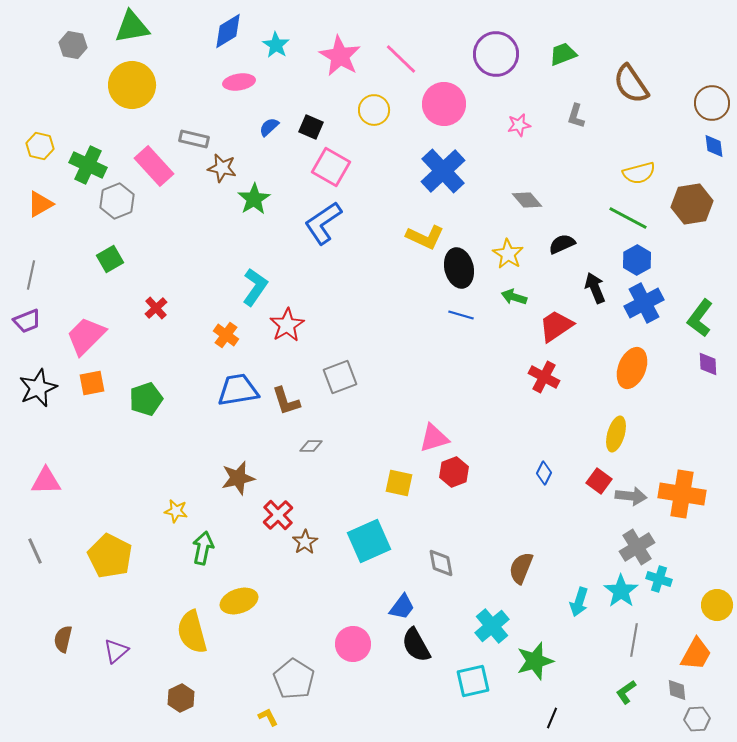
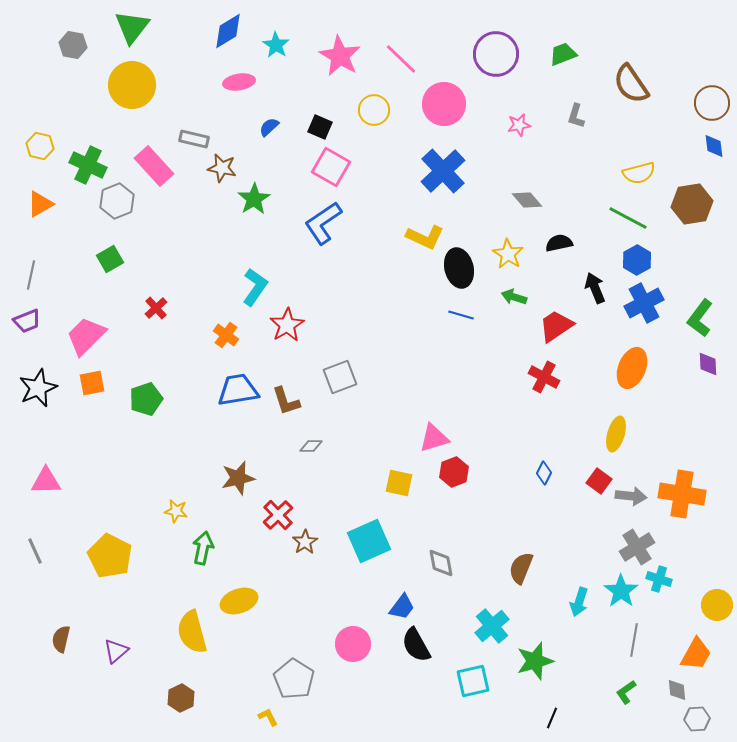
green triangle at (132, 27): rotated 42 degrees counterclockwise
black square at (311, 127): moved 9 px right
black semicircle at (562, 244): moved 3 px left, 1 px up; rotated 12 degrees clockwise
brown semicircle at (63, 639): moved 2 px left
